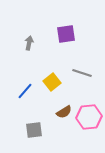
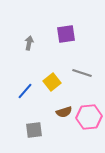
brown semicircle: rotated 14 degrees clockwise
